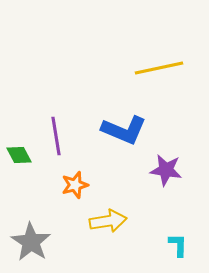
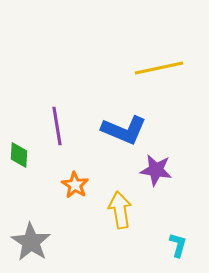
purple line: moved 1 px right, 10 px up
green diamond: rotated 32 degrees clockwise
purple star: moved 10 px left
orange star: rotated 24 degrees counterclockwise
yellow arrow: moved 12 px right, 11 px up; rotated 90 degrees counterclockwise
cyan L-shape: rotated 15 degrees clockwise
